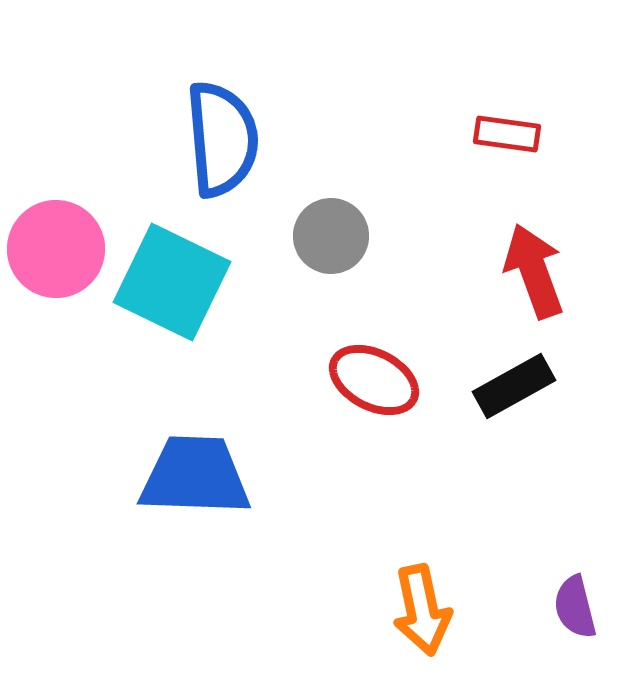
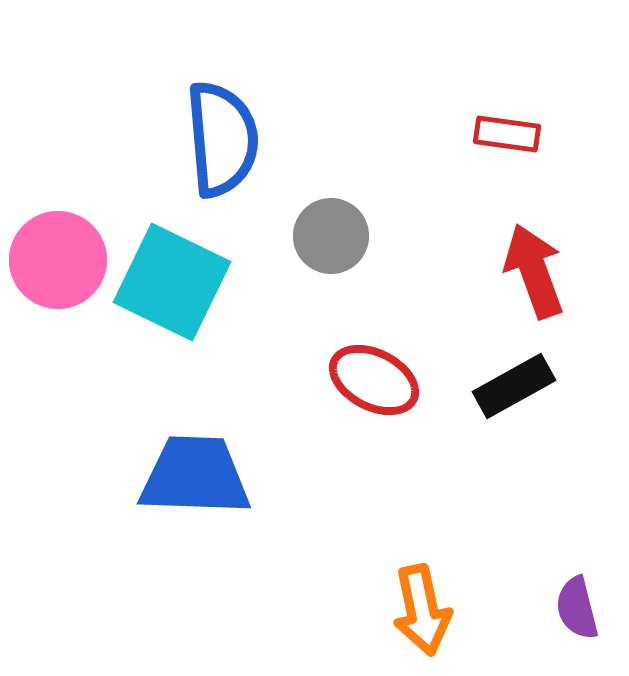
pink circle: moved 2 px right, 11 px down
purple semicircle: moved 2 px right, 1 px down
